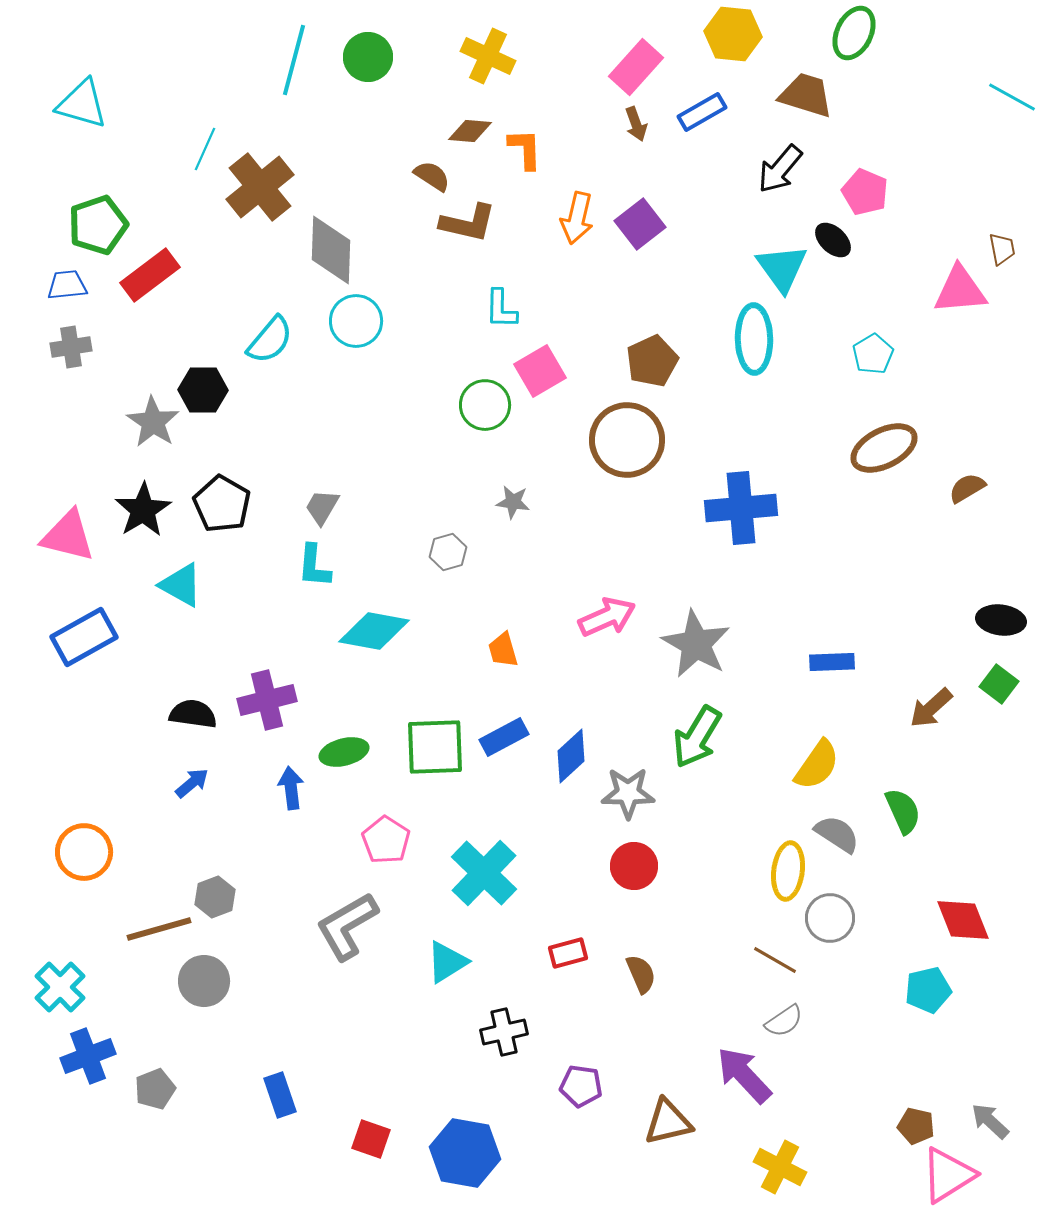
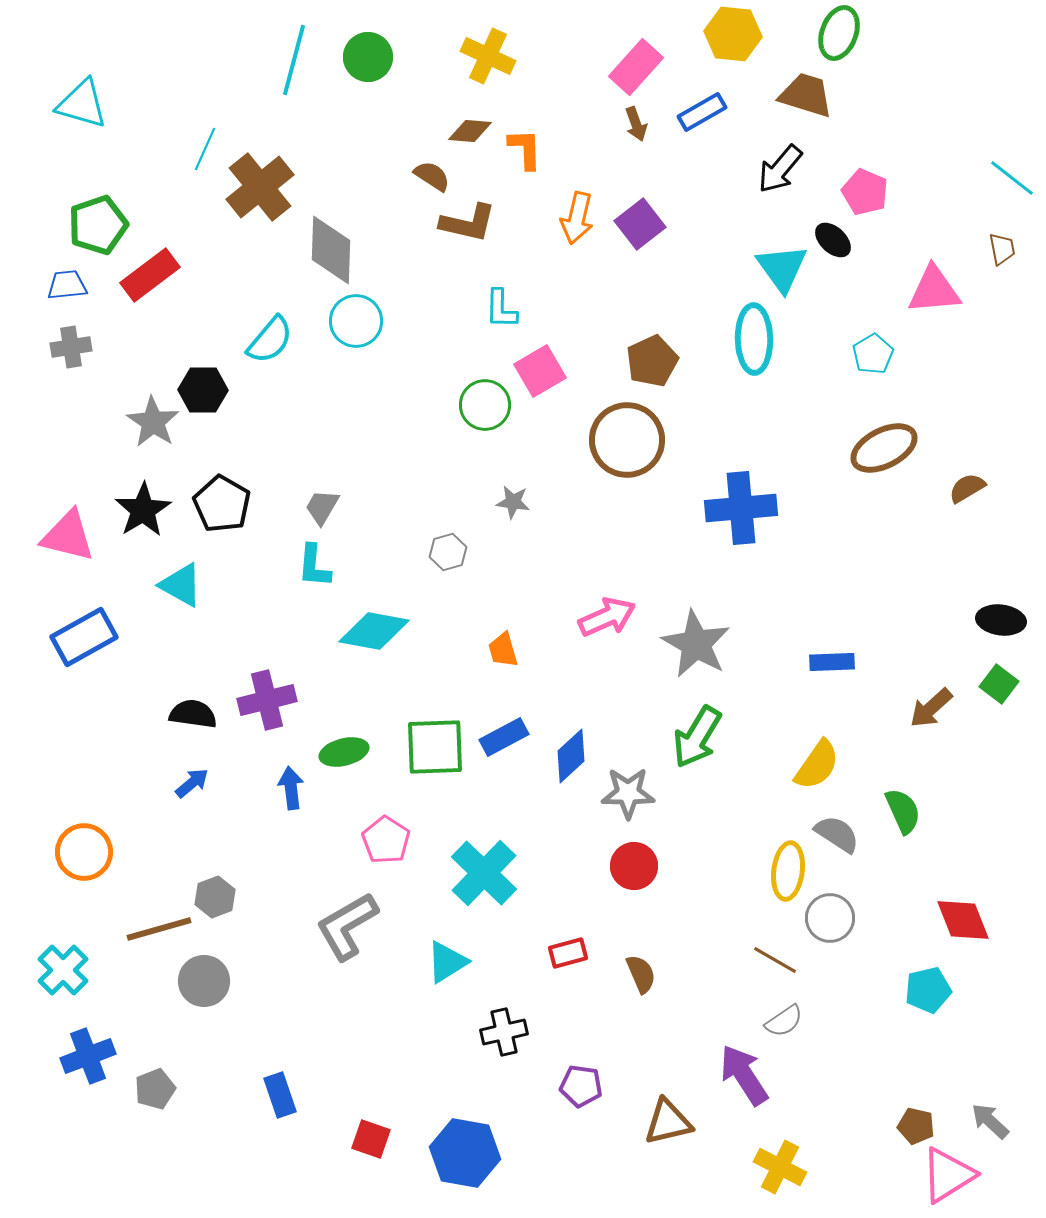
green ellipse at (854, 33): moved 15 px left; rotated 6 degrees counterclockwise
cyan line at (1012, 97): moved 81 px down; rotated 9 degrees clockwise
pink triangle at (960, 290): moved 26 px left
cyan cross at (60, 987): moved 3 px right, 17 px up
purple arrow at (744, 1075): rotated 10 degrees clockwise
